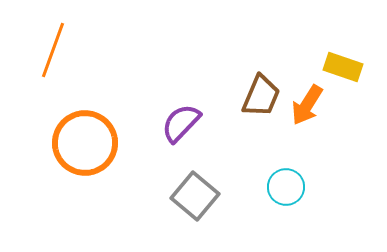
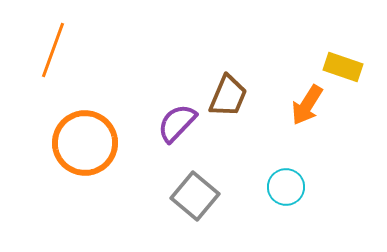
brown trapezoid: moved 33 px left
purple semicircle: moved 4 px left
